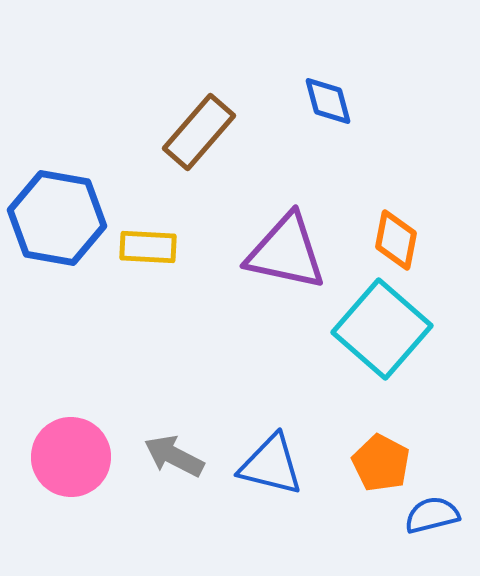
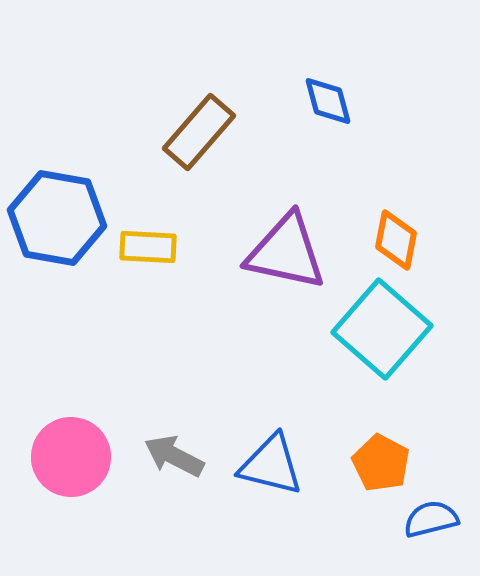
blue semicircle: moved 1 px left, 4 px down
